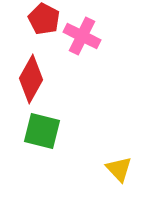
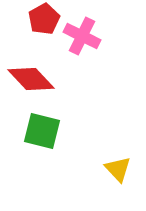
red pentagon: rotated 16 degrees clockwise
red diamond: rotated 72 degrees counterclockwise
yellow triangle: moved 1 px left
